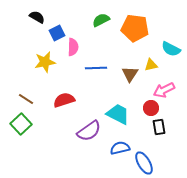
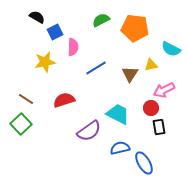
blue square: moved 2 px left, 1 px up
blue line: rotated 30 degrees counterclockwise
